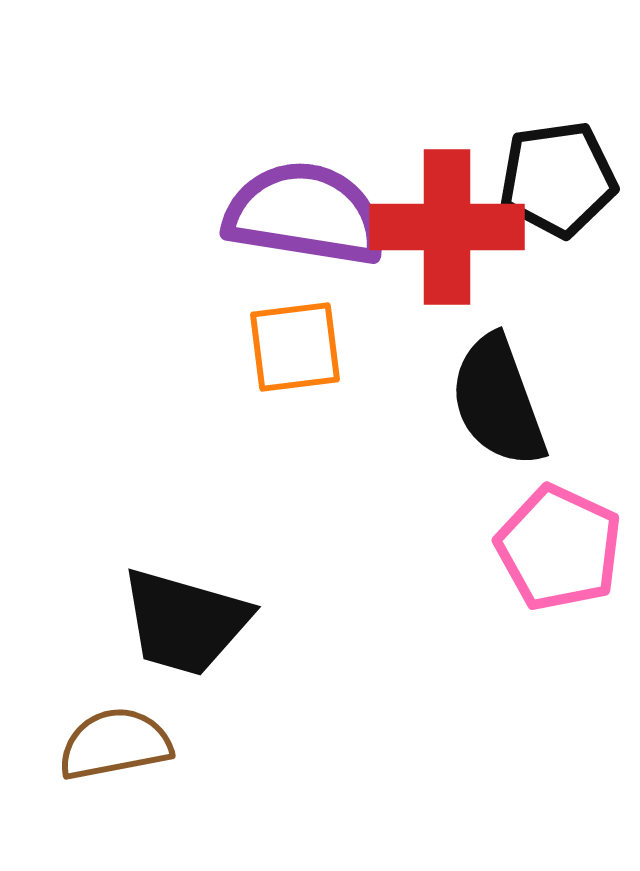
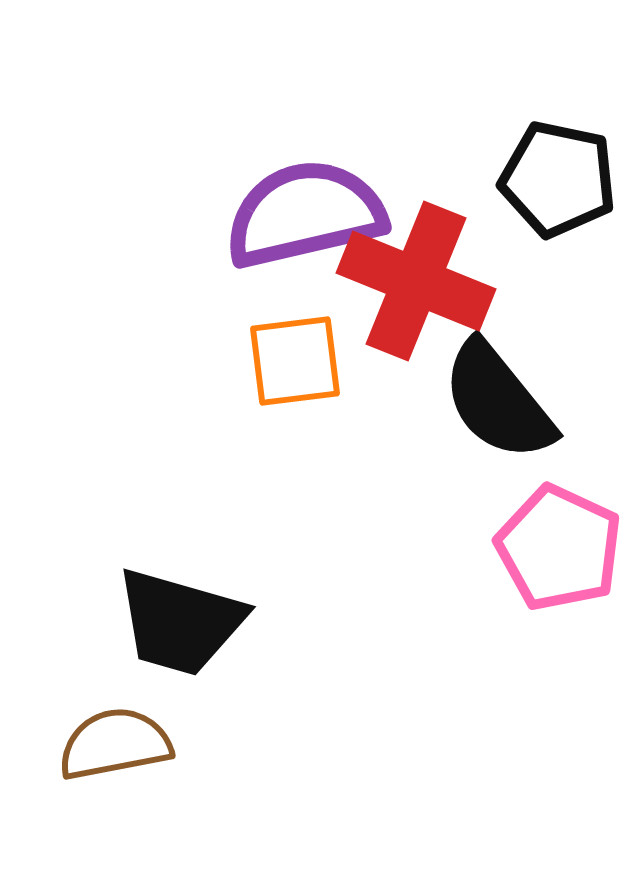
black pentagon: rotated 20 degrees clockwise
purple semicircle: rotated 22 degrees counterclockwise
red cross: moved 31 px left, 54 px down; rotated 22 degrees clockwise
orange square: moved 14 px down
black semicircle: rotated 19 degrees counterclockwise
black trapezoid: moved 5 px left
